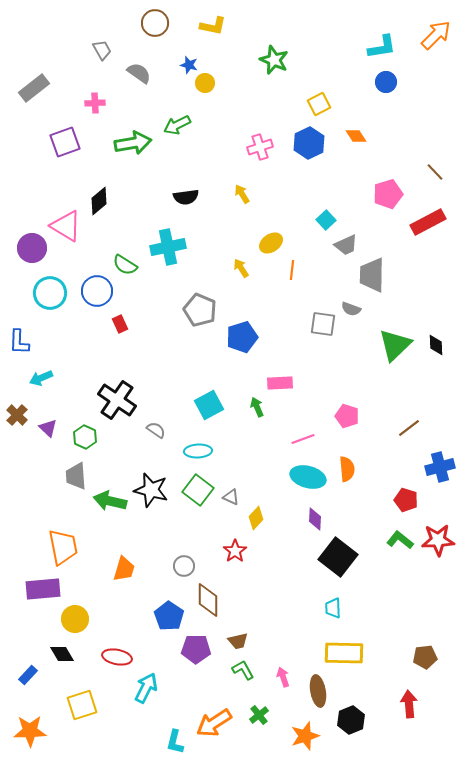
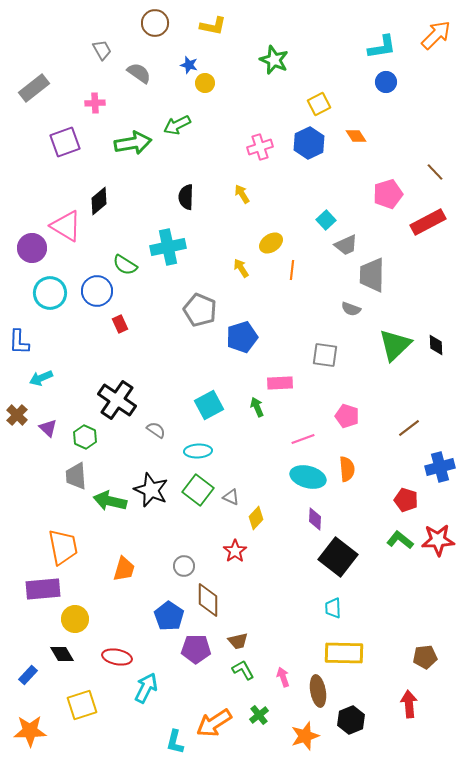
black semicircle at (186, 197): rotated 100 degrees clockwise
gray square at (323, 324): moved 2 px right, 31 px down
black star at (151, 490): rotated 8 degrees clockwise
